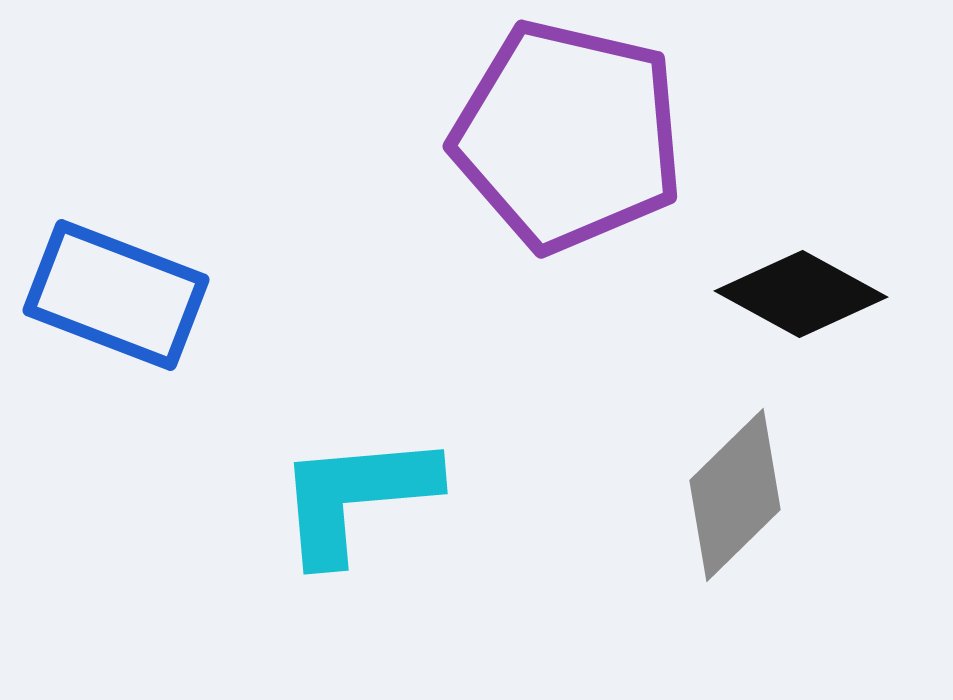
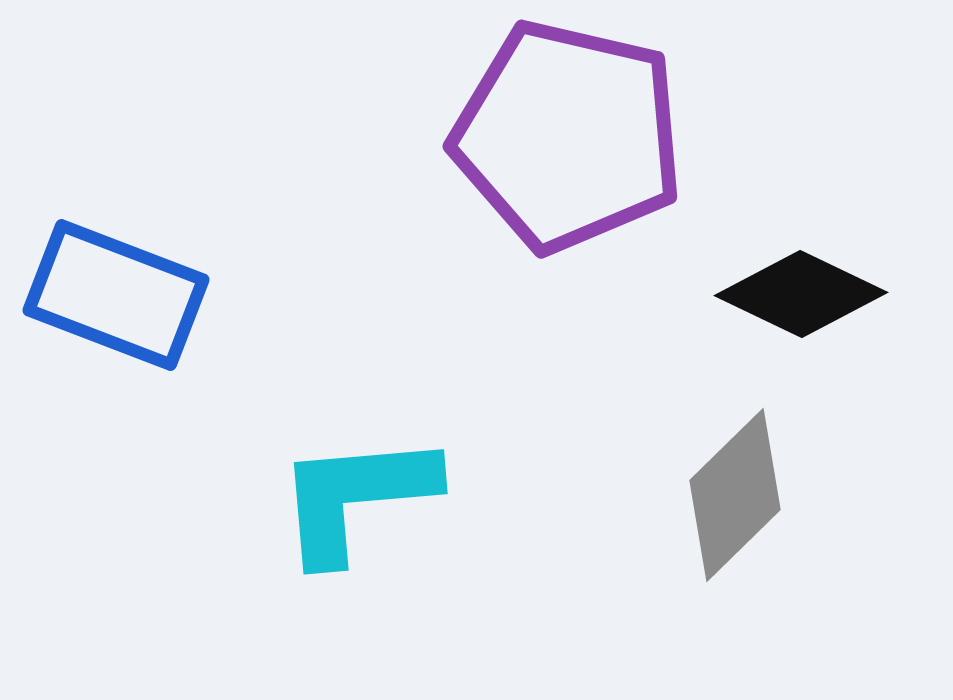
black diamond: rotated 3 degrees counterclockwise
